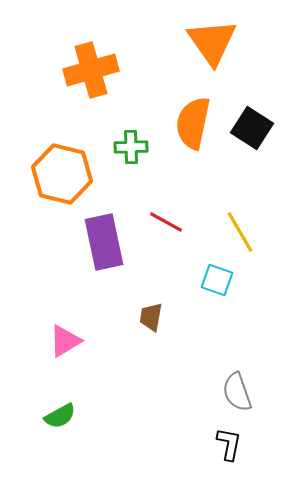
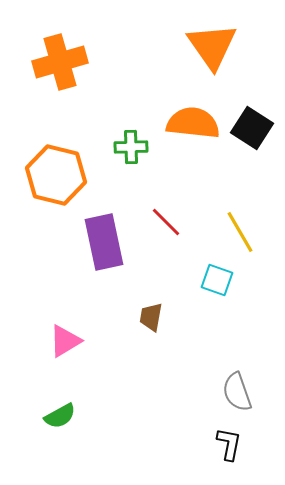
orange triangle: moved 4 px down
orange cross: moved 31 px left, 8 px up
orange semicircle: rotated 84 degrees clockwise
orange hexagon: moved 6 px left, 1 px down
red line: rotated 16 degrees clockwise
